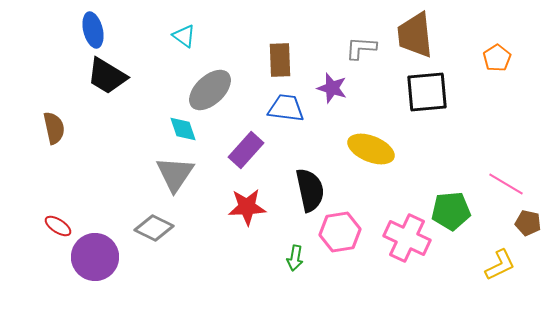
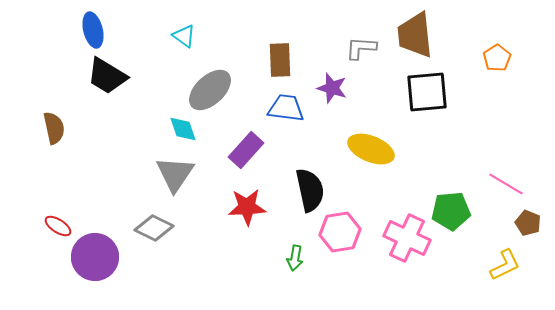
brown pentagon: rotated 10 degrees clockwise
yellow L-shape: moved 5 px right
